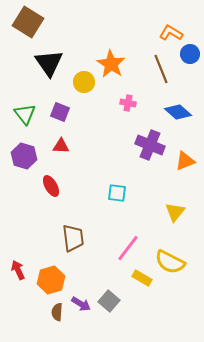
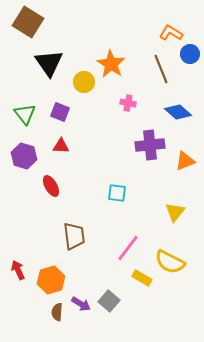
purple cross: rotated 28 degrees counterclockwise
brown trapezoid: moved 1 px right, 2 px up
